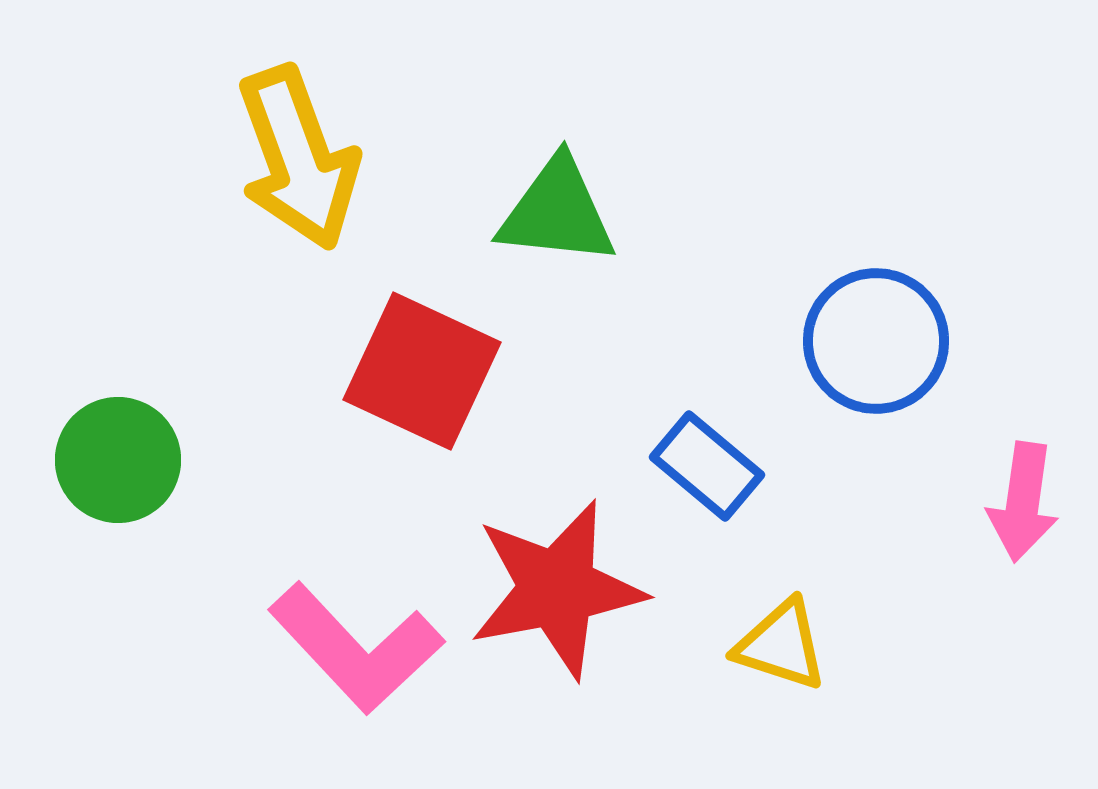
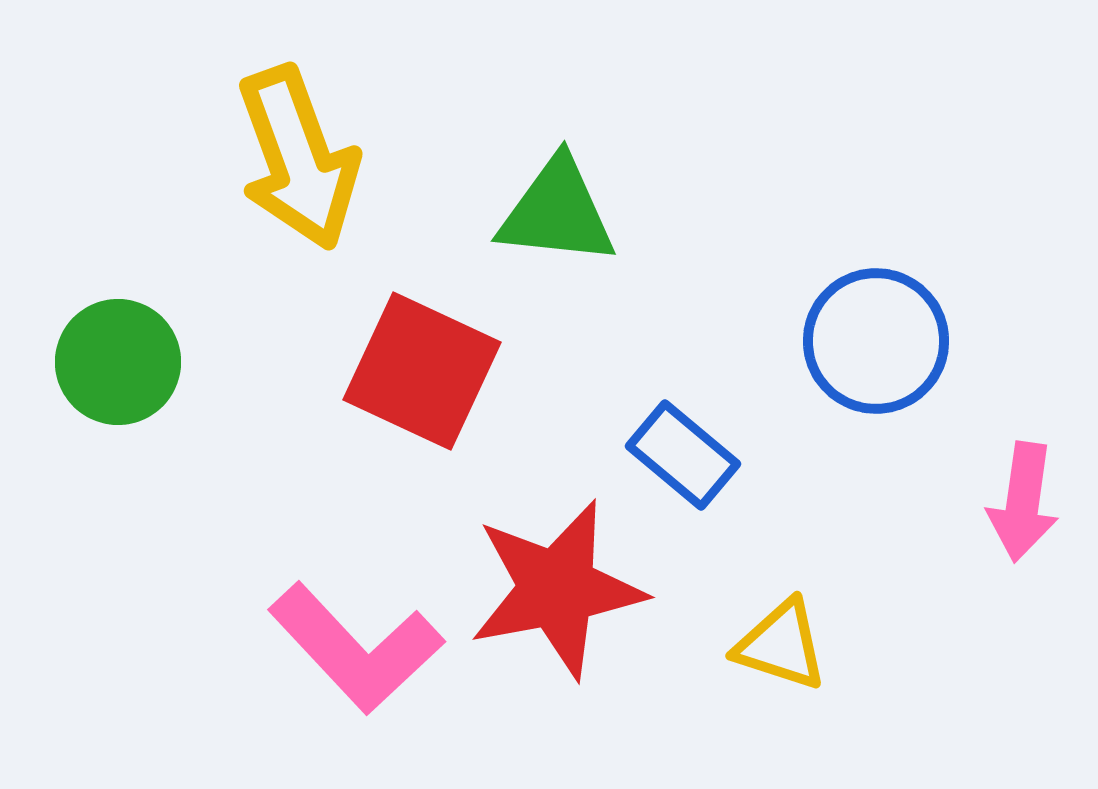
green circle: moved 98 px up
blue rectangle: moved 24 px left, 11 px up
